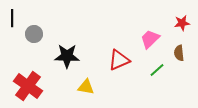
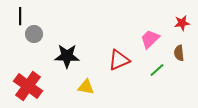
black line: moved 8 px right, 2 px up
